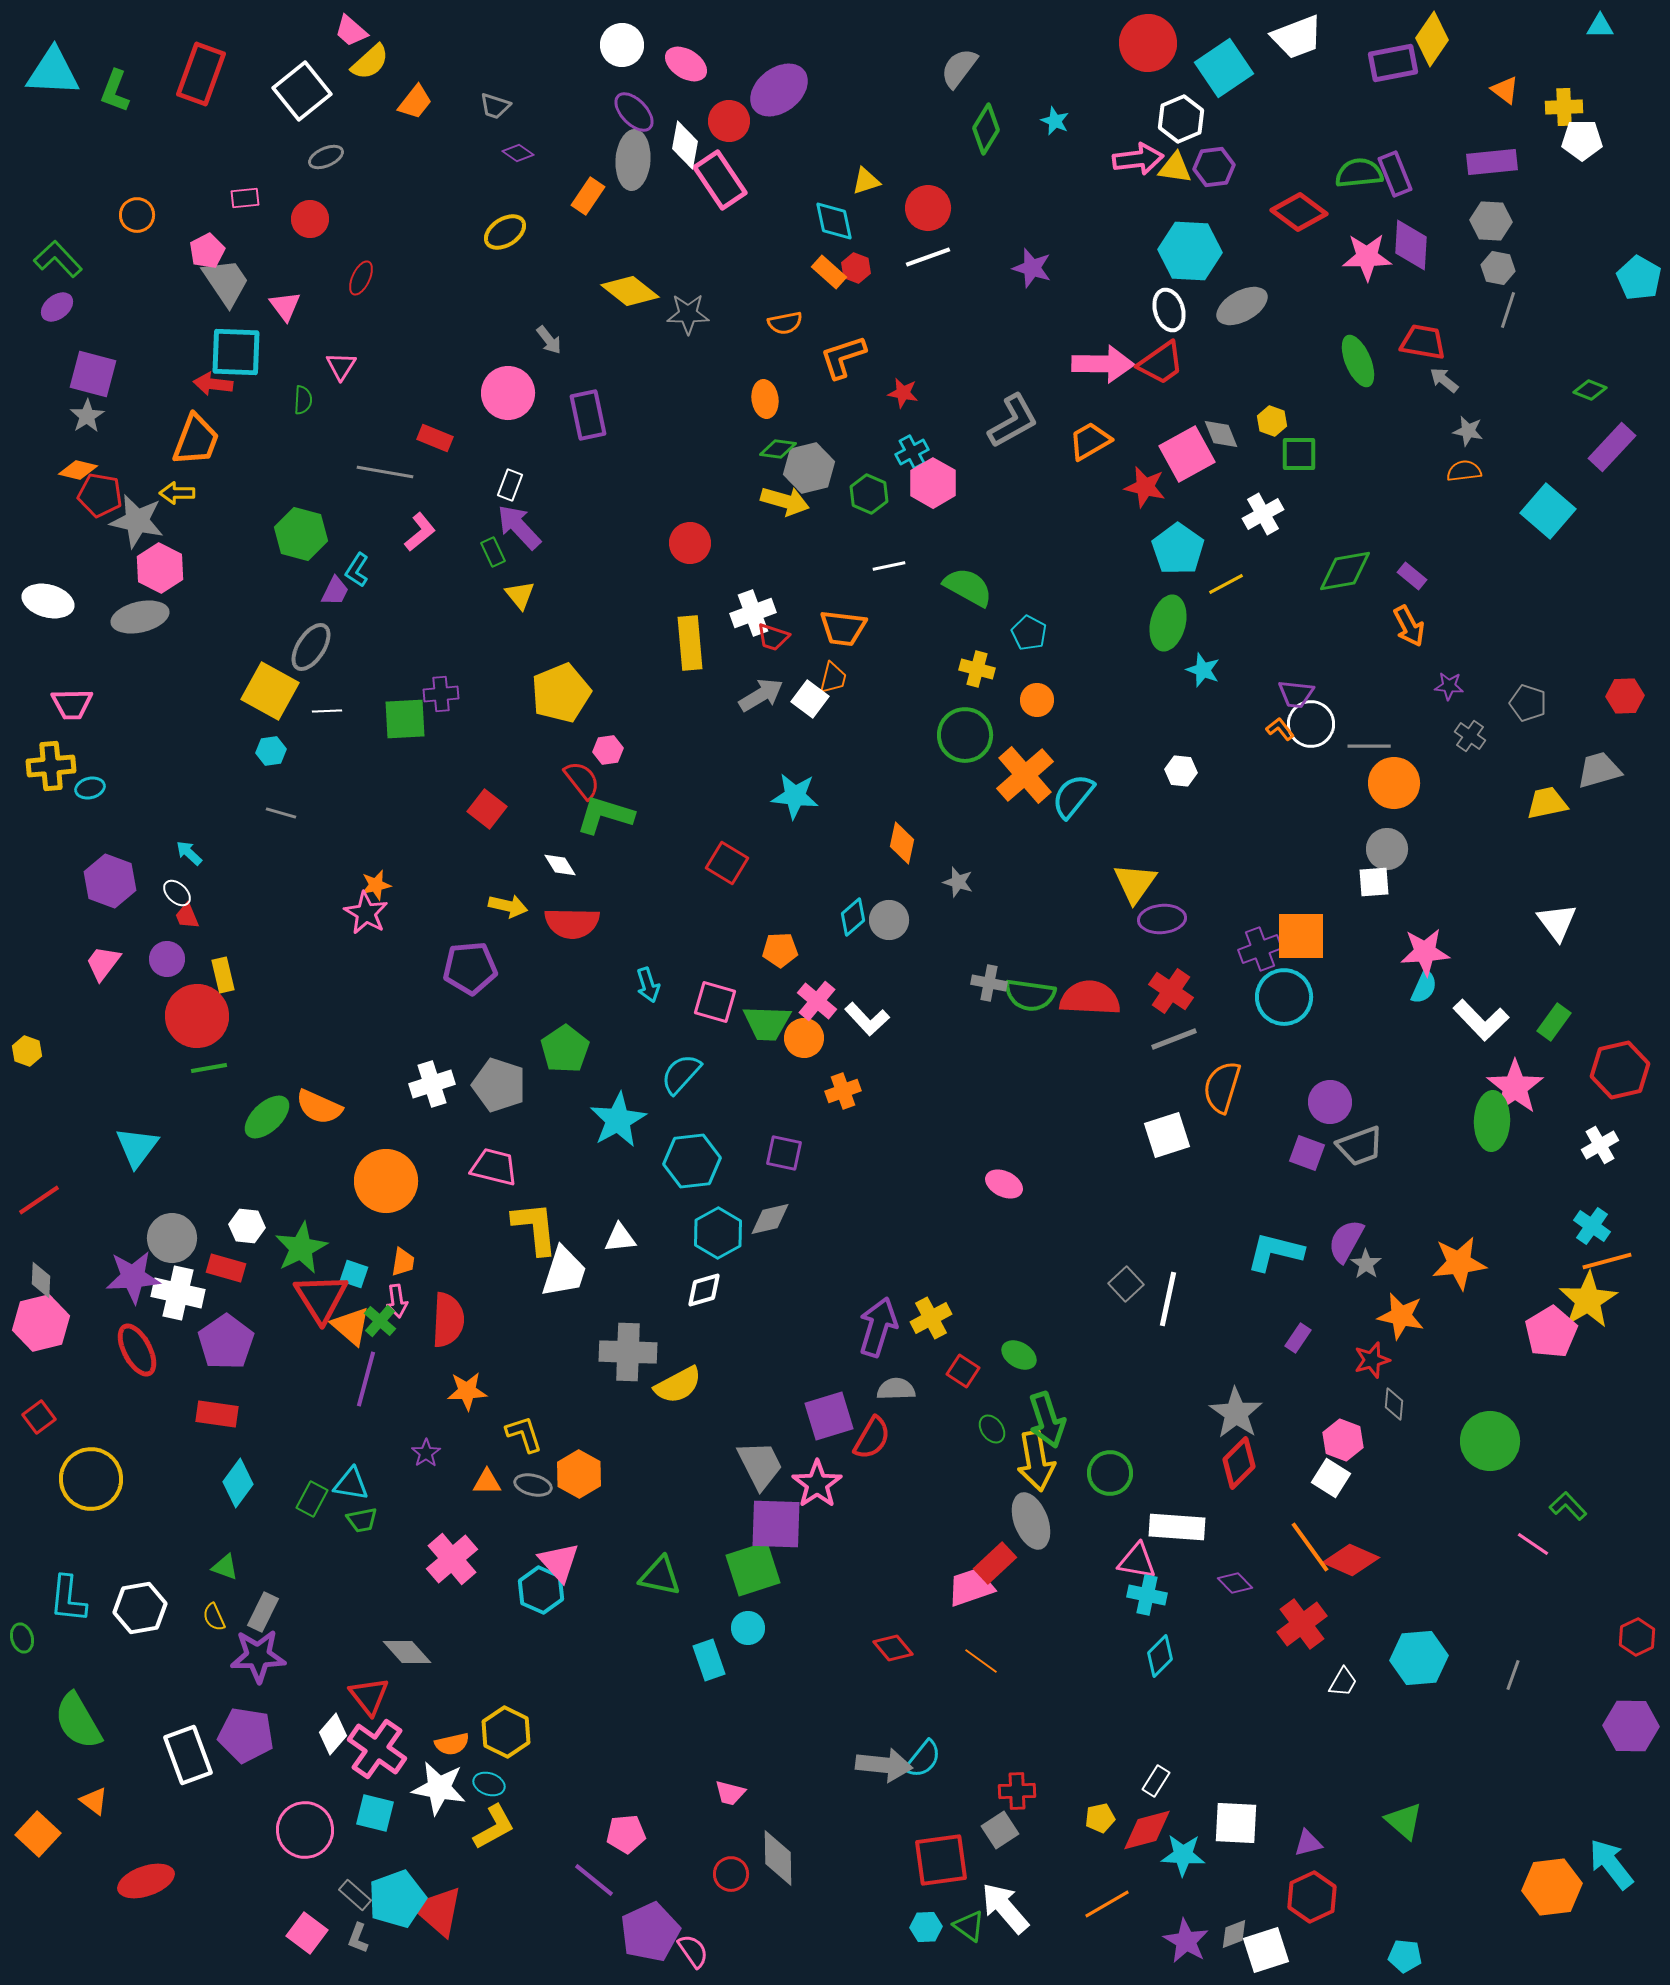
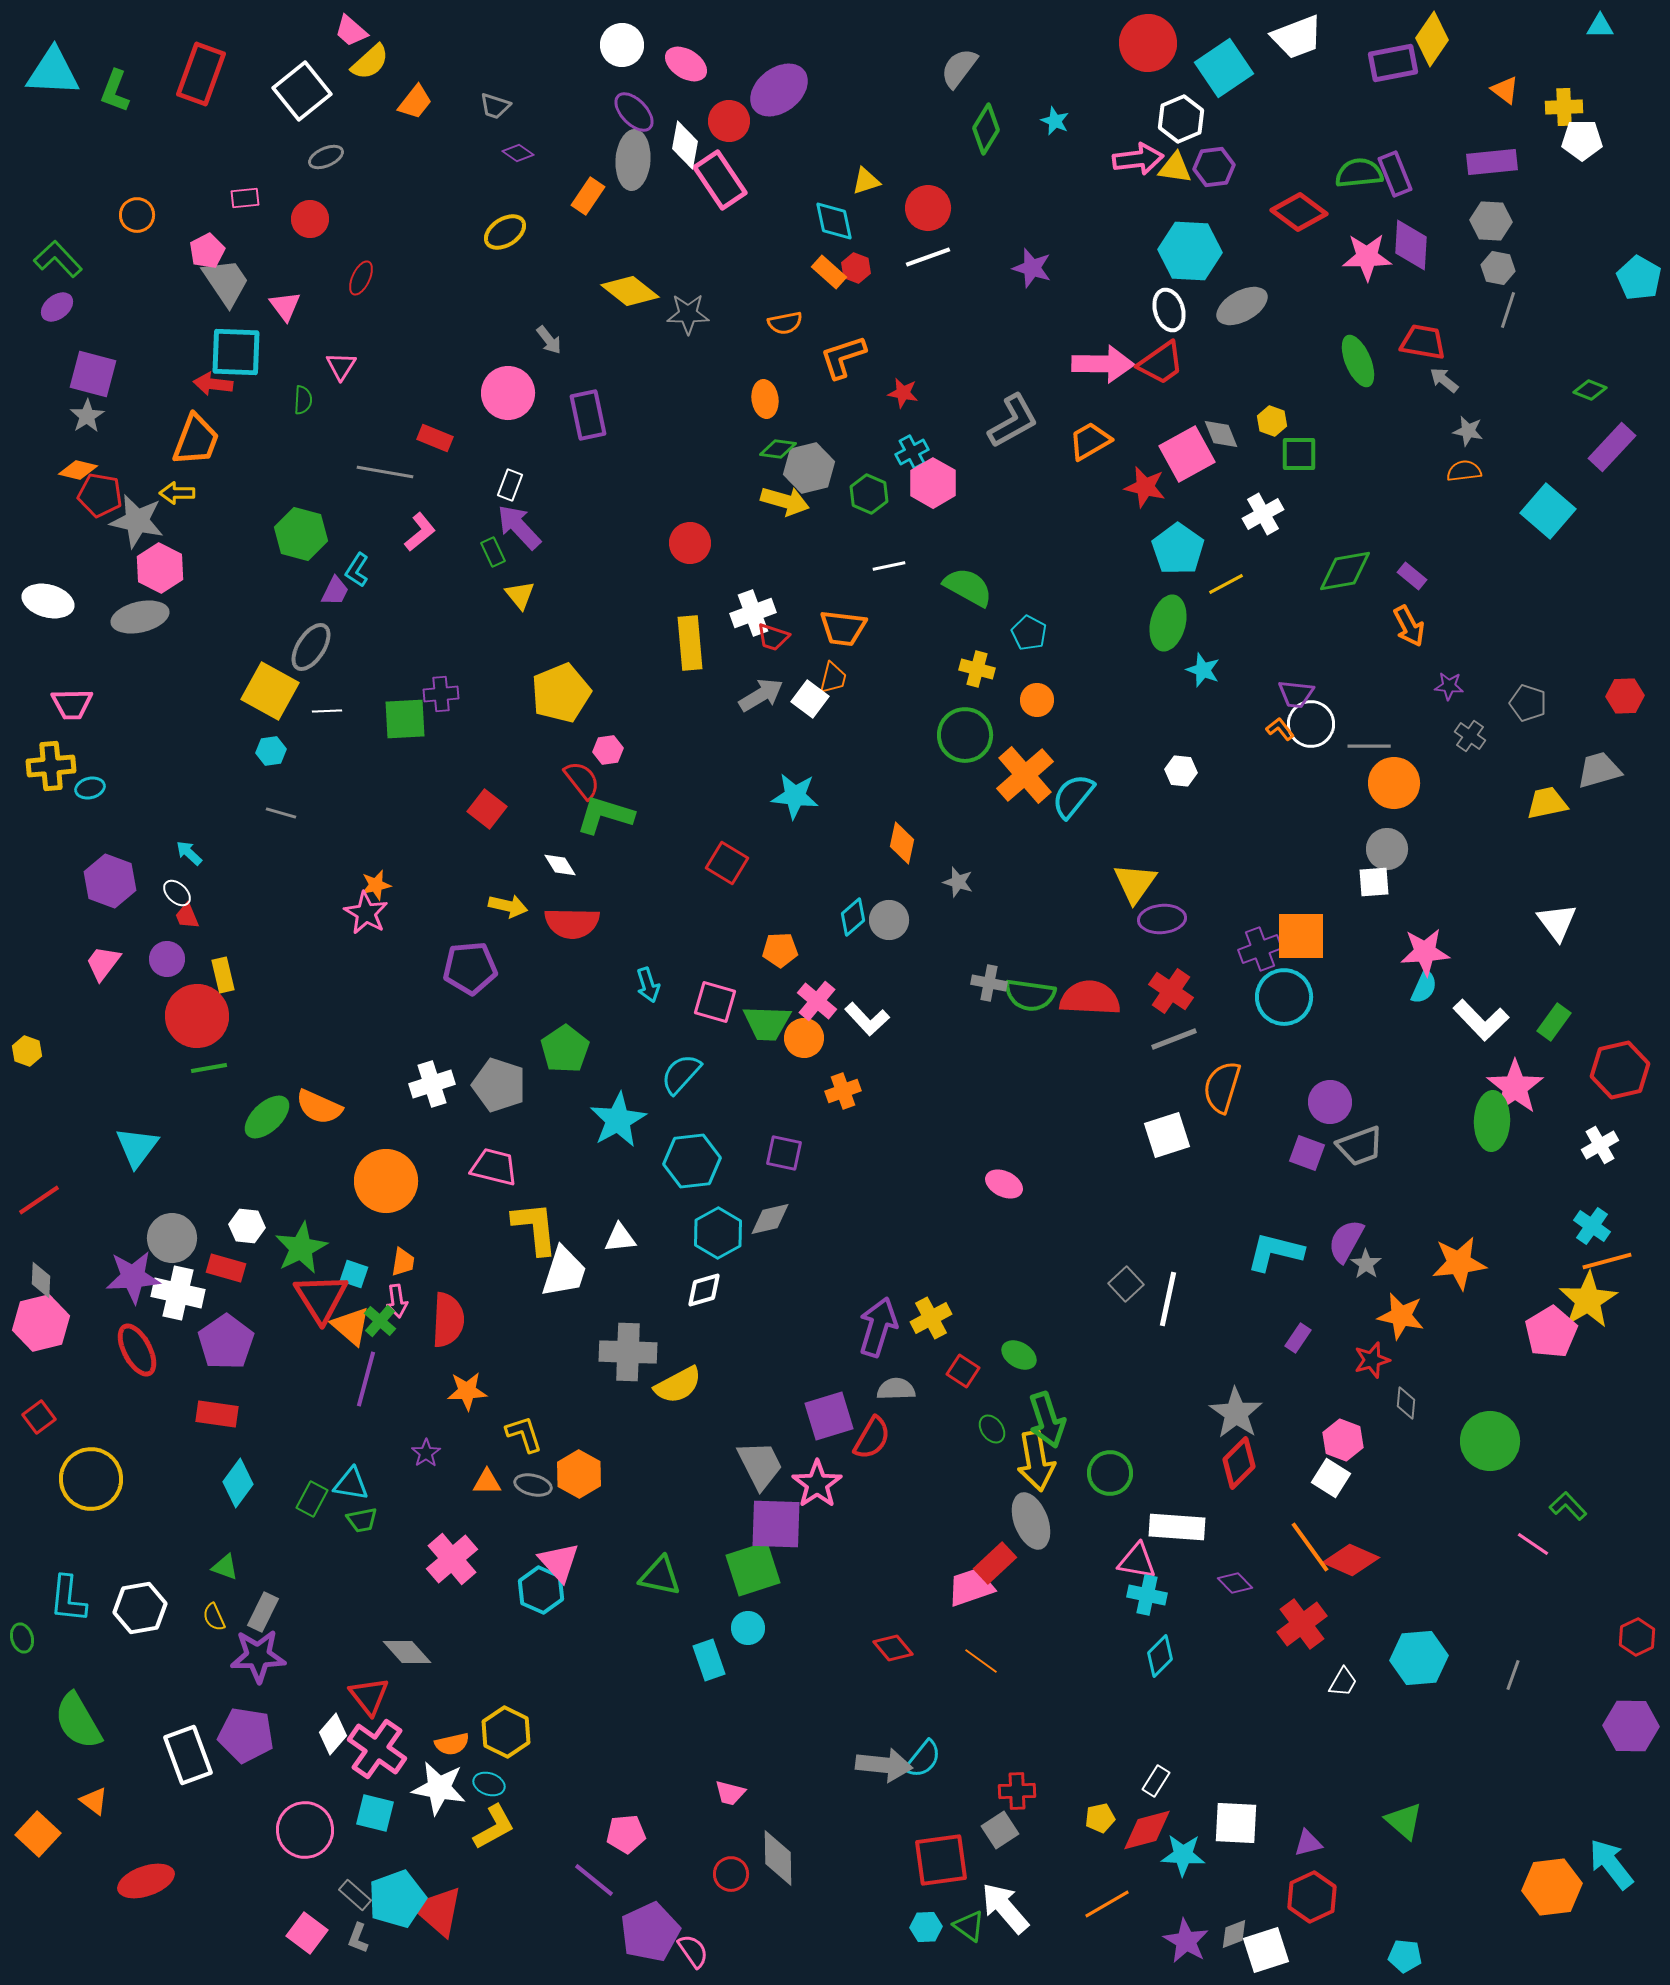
gray diamond at (1394, 1404): moved 12 px right, 1 px up
